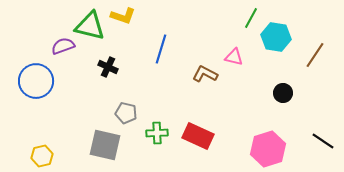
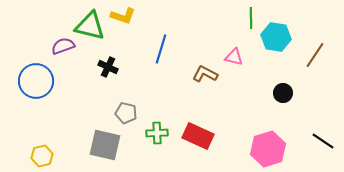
green line: rotated 30 degrees counterclockwise
